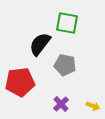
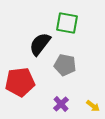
yellow arrow: rotated 16 degrees clockwise
